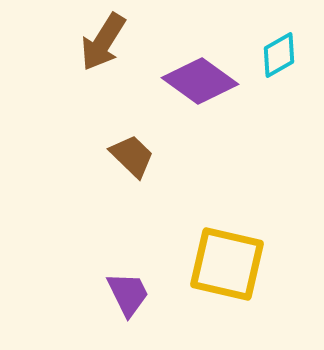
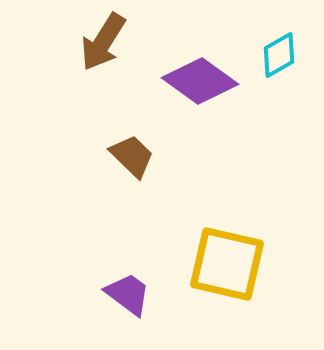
purple trapezoid: rotated 27 degrees counterclockwise
